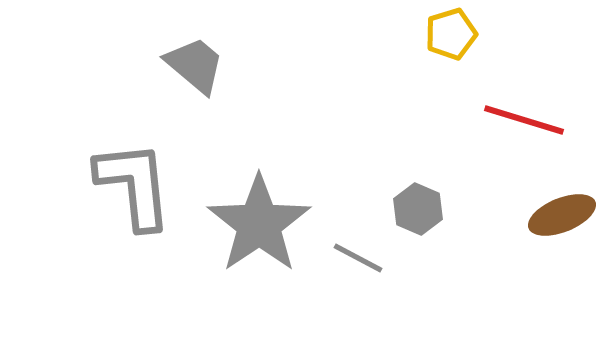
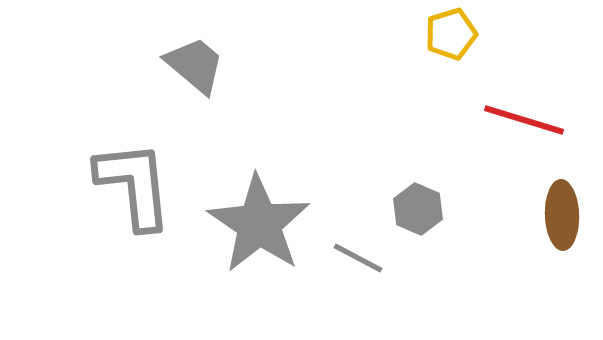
brown ellipse: rotated 70 degrees counterclockwise
gray star: rotated 4 degrees counterclockwise
